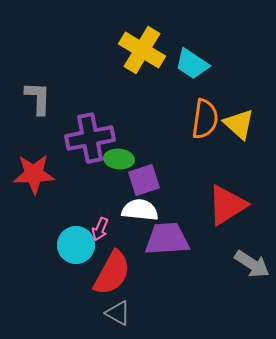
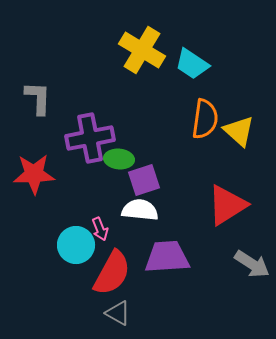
yellow triangle: moved 7 px down
pink arrow: rotated 45 degrees counterclockwise
purple trapezoid: moved 18 px down
